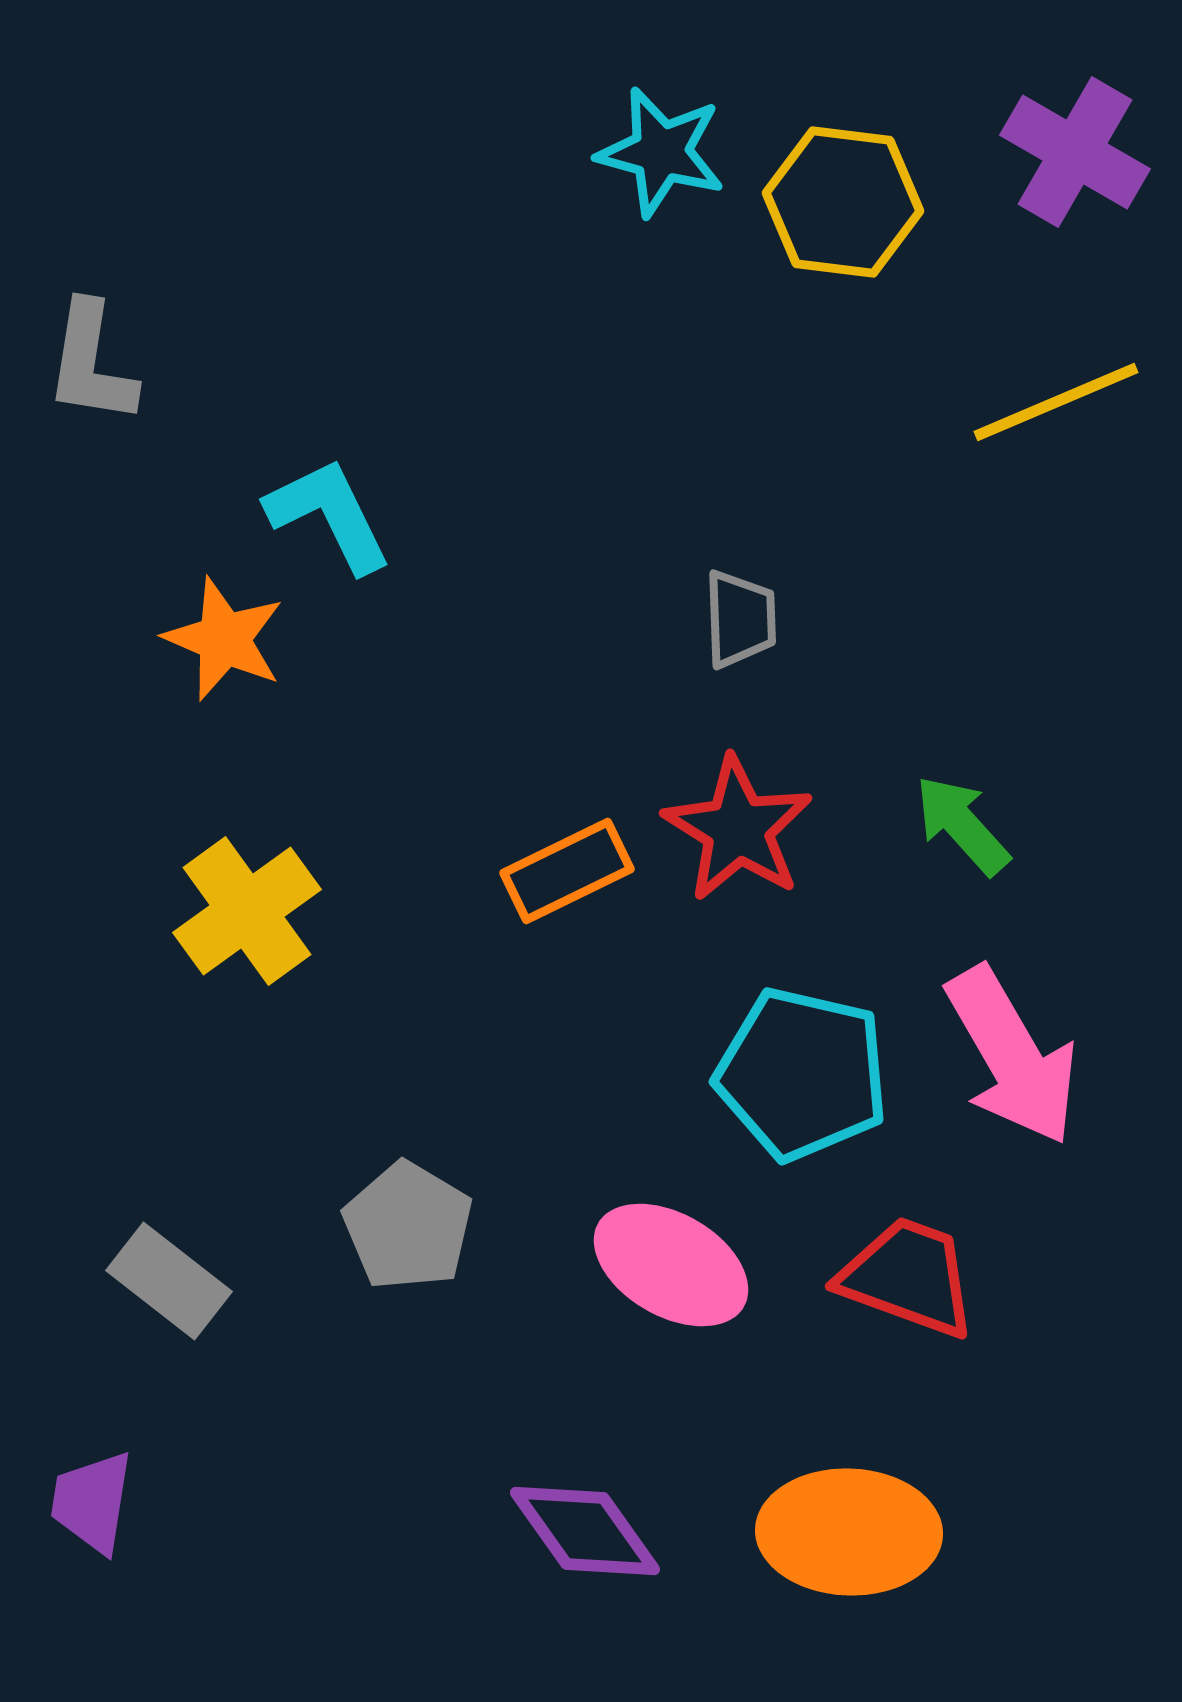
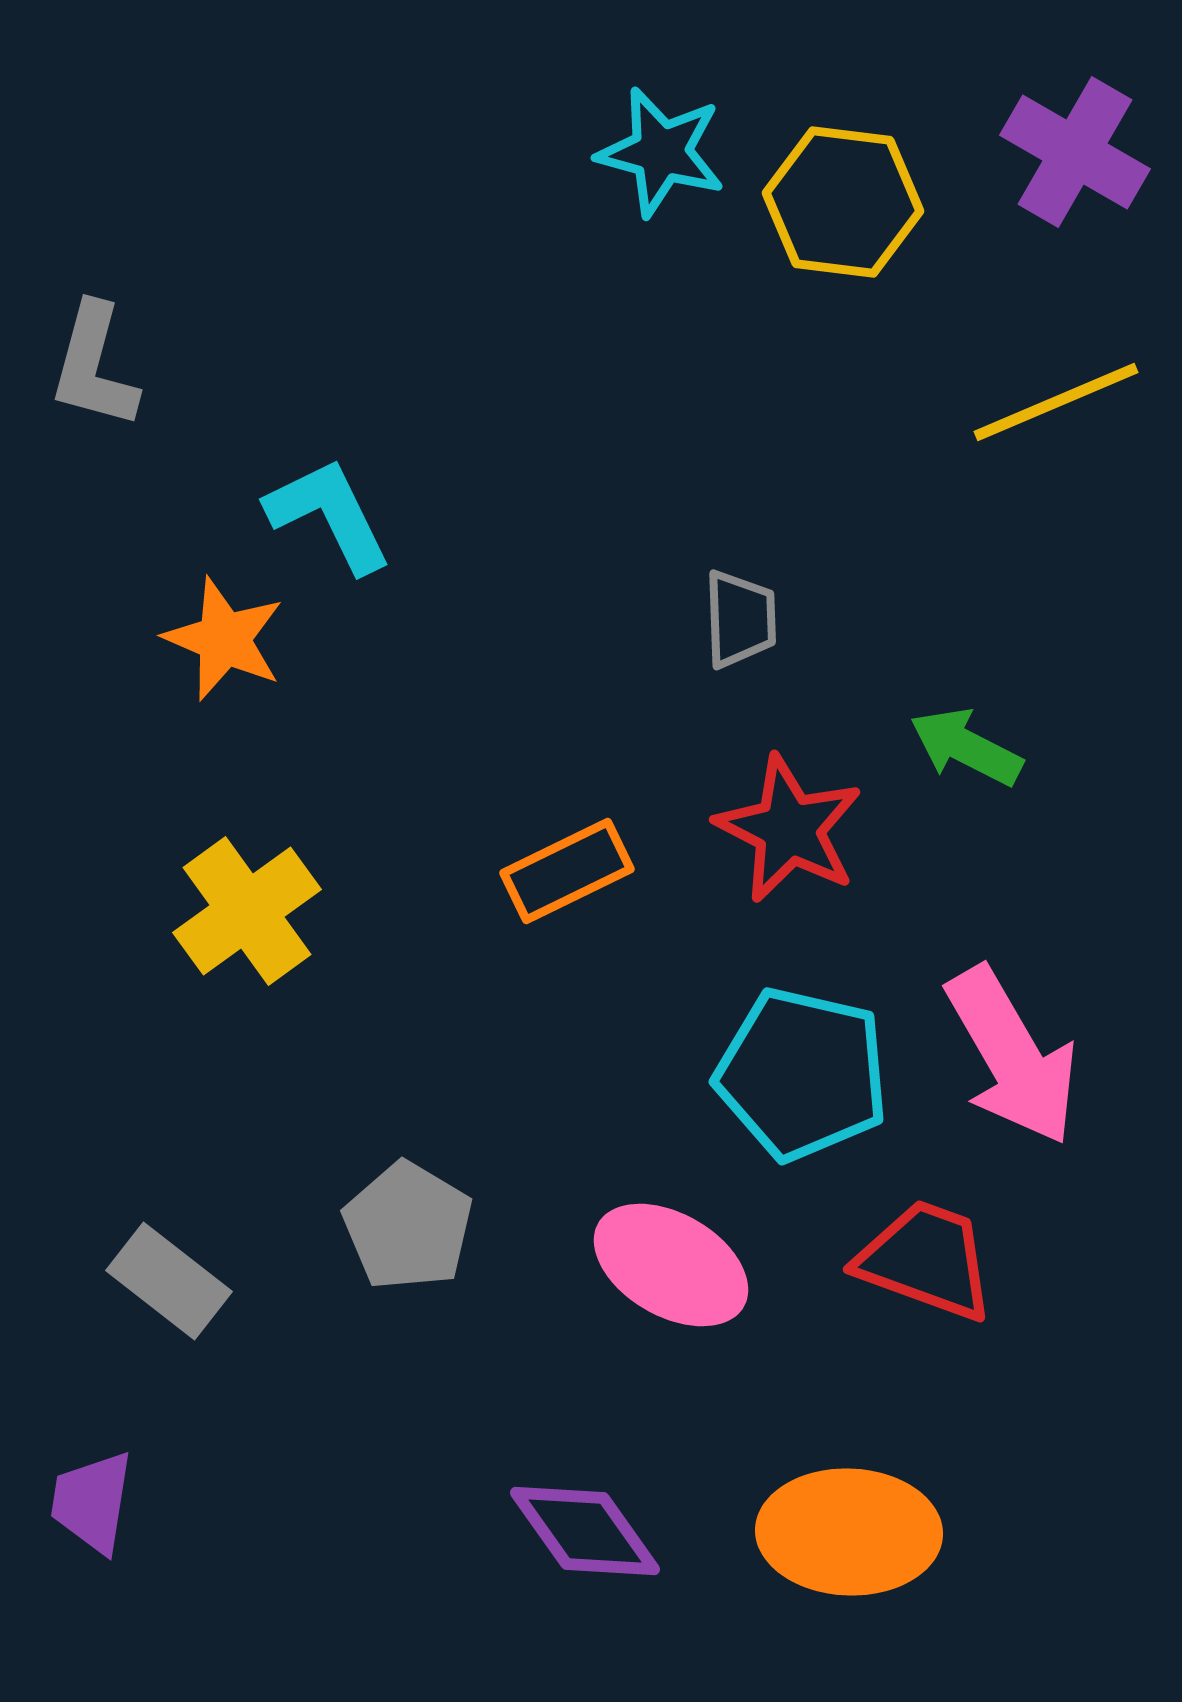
gray L-shape: moved 3 px right, 3 px down; rotated 6 degrees clockwise
green arrow: moved 4 px right, 78 px up; rotated 21 degrees counterclockwise
red star: moved 51 px right; rotated 5 degrees counterclockwise
red trapezoid: moved 18 px right, 17 px up
